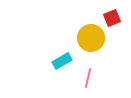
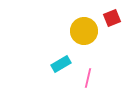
yellow circle: moved 7 px left, 7 px up
cyan rectangle: moved 1 px left, 3 px down
